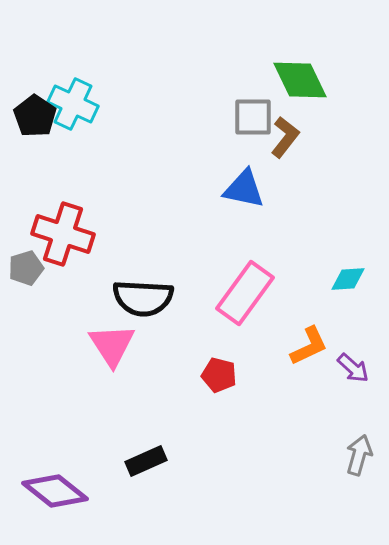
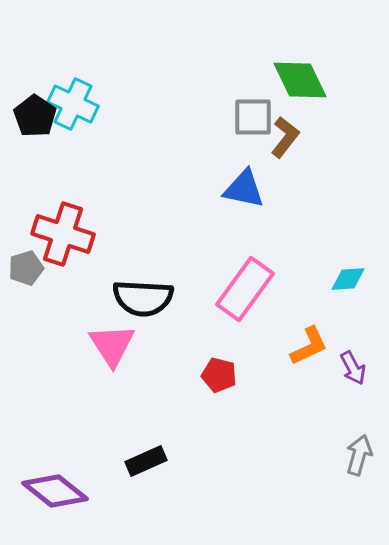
pink rectangle: moved 4 px up
purple arrow: rotated 20 degrees clockwise
